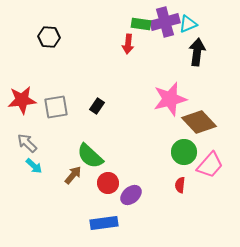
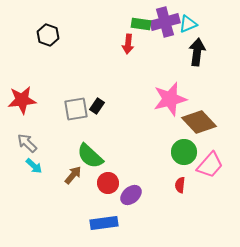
black hexagon: moved 1 px left, 2 px up; rotated 15 degrees clockwise
gray square: moved 20 px right, 2 px down
